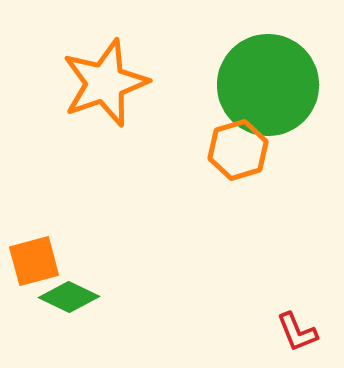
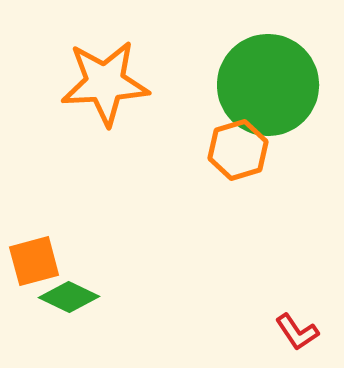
orange star: rotated 16 degrees clockwise
red L-shape: rotated 12 degrees counterclockwise
